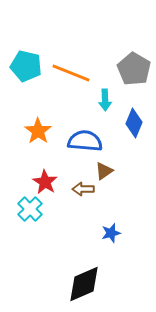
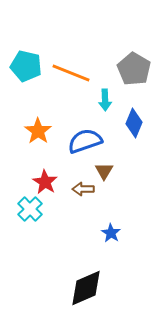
blue semicircle: rotated 24 degrees counterclockwise
brown triangle: rotated 24 degrees counterclockwise
blue star: rotated 24 degrees counterclockwise
black diamond: moved 2 px right, 4 px down
